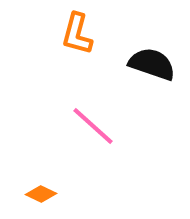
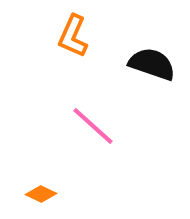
orange L-shape: moved 4 px left, 2 px down; rotated 9 degrees clockwise
